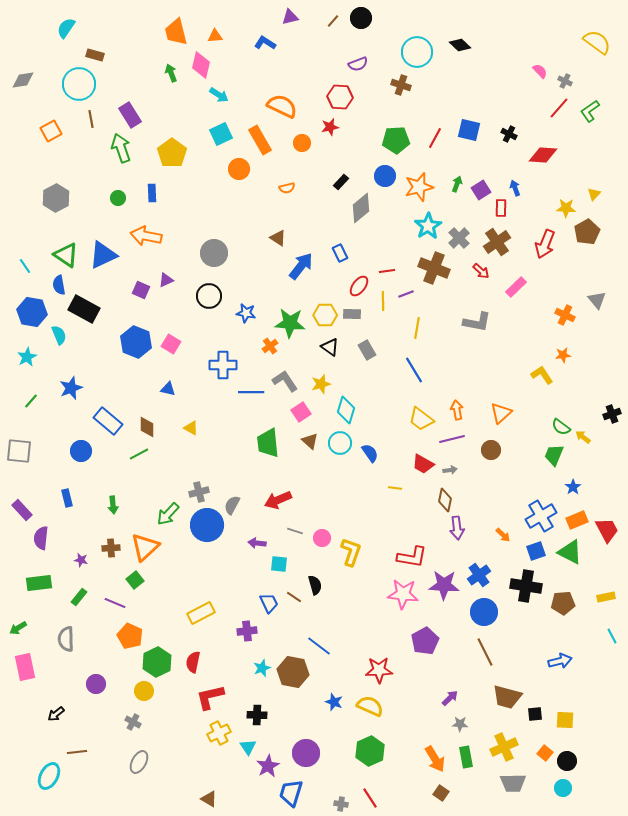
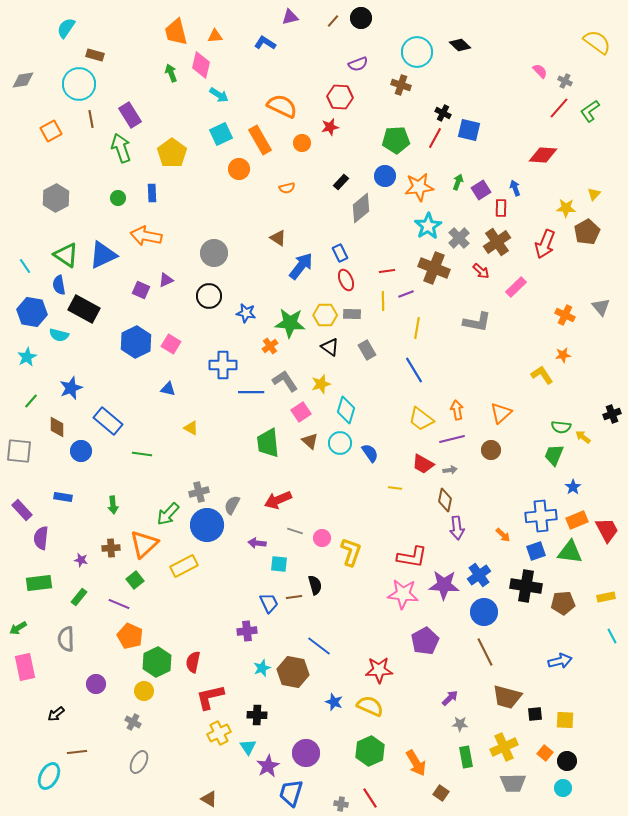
black cross at (509, 134): moved 66 px left, 21 px up
green arrow at (457, 184): moved 1 px right, 2 px up
orange star at (419, 187): rotated 8 degrees clockwise
red ellipse at (359, 286): moved 13 px left, 6 px up; rotated 60 degrees counterclockwise
gray triangle at (597, 300): moved 4 px right, 7 px down
cyan semicircle at (59, 335): rotated 126 degrees clockwise
blue hexagon at (136, 342): rotated 12 degrees clockwise
brown diamond at (147, 427): moved 90 px left
green semicircle at (561, 427): rotated 30 degrees counterclockwise
green line at (139, 454): moved 3 px right; rotated 36 degrees clockwise
blue rectangle at (67, 498): moved 4 px left, 1 px up; rotated 66 degrees counterclockwise
blue cross at (541, 516): rotated 24 degrees clockwise
orange triangle at (145, 547): moved 1 px left, 3 px up
green triangle at (570, 552): rotated 20 degrees counterclockwise
brown line at (294, 597): rotated 42 degrees counterclockwise
purple line at (115, 603): moved 4 px right, 1 px down
yellow rectangle at (201, 613): moved 17 px left, 47 px up
orange arrow at (435, 759): moved 19 px left, 4 px down
